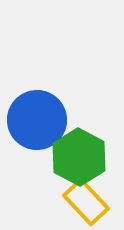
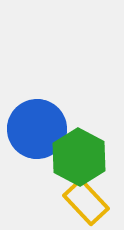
blue circle: moved 9 px down
